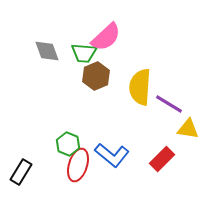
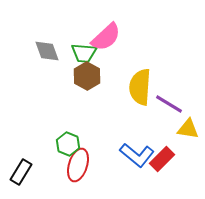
brown hexagon: moved 9 px left; rotated 8 degrees counterclockwise
blue L-shape: moved 25 px right
